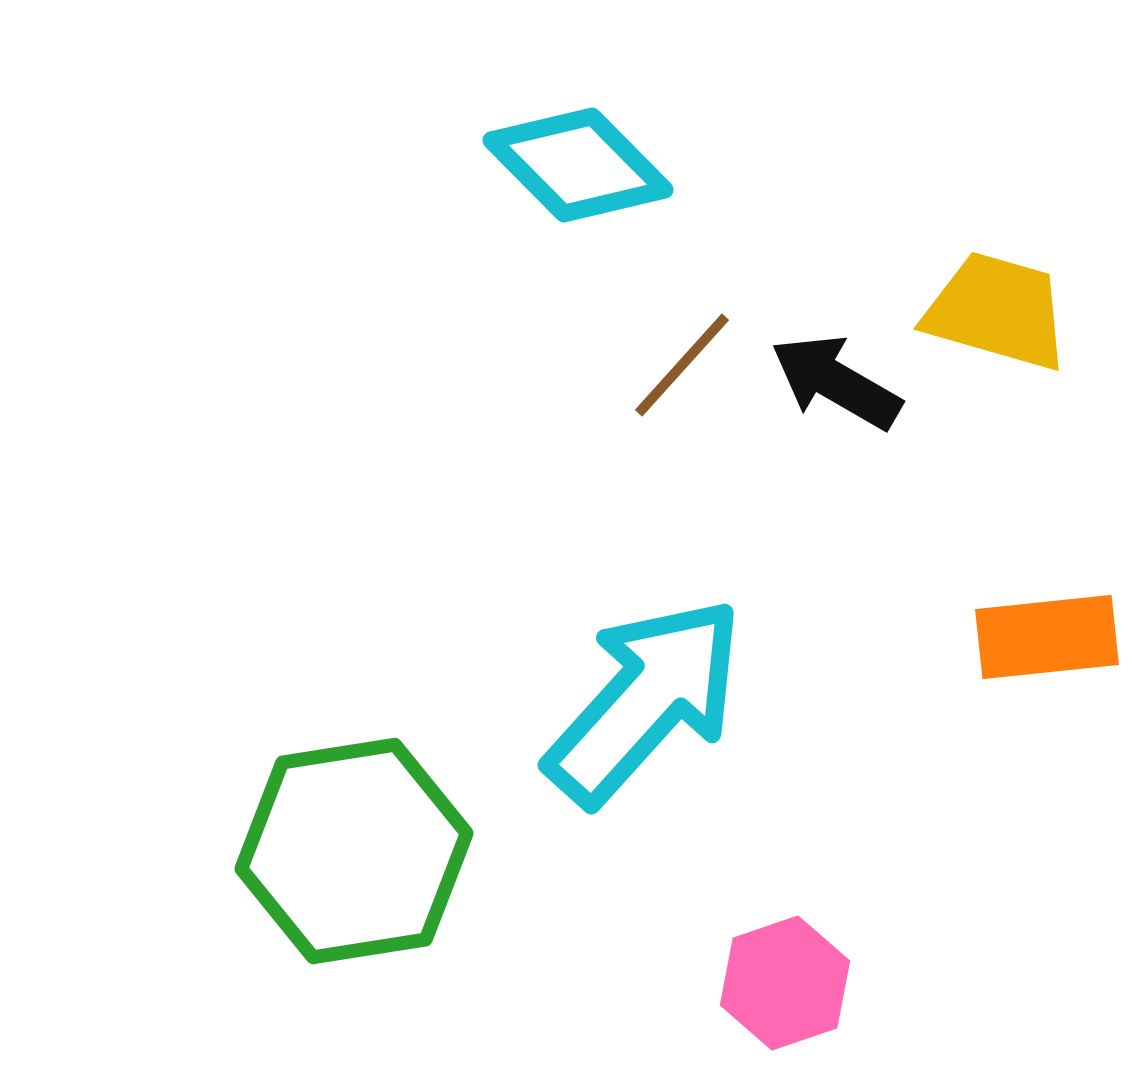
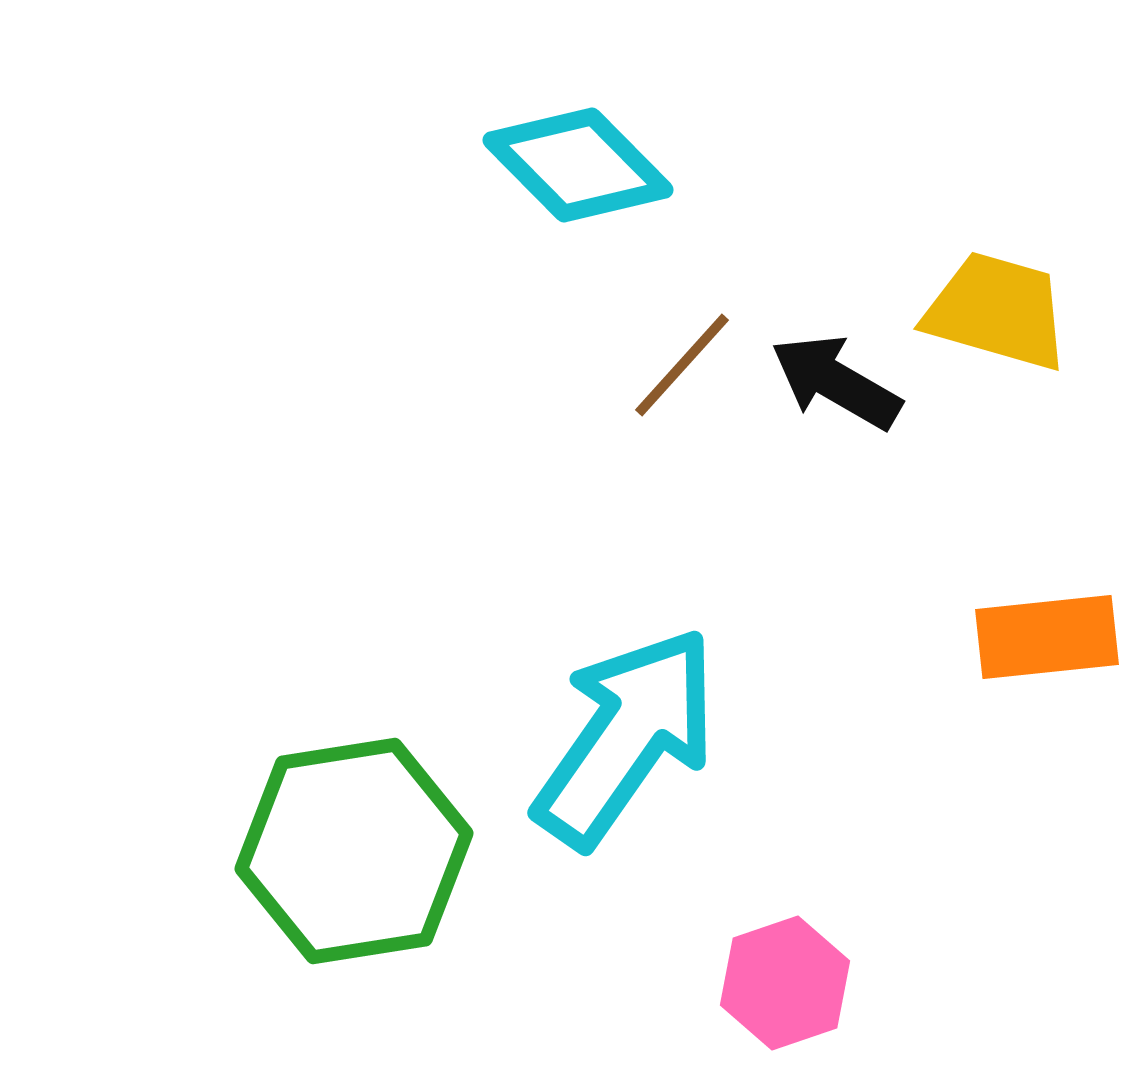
cyan arrow: moved 19 px left, 36 px down; rotated 7 degrees counterclockwise
